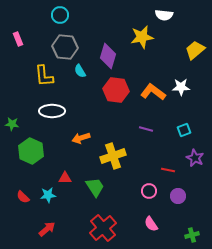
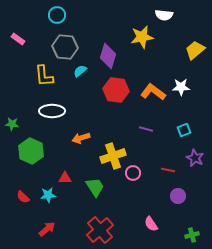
cyan circle: moved 3 px left
pink rectangle: rotated 32 degrees counterclockwise
cyan semicircle: rotated 80 degrees clockwise
pink circle: moved 16 px left, 18 px up
red cross: moved 3 px left, 2 px down
